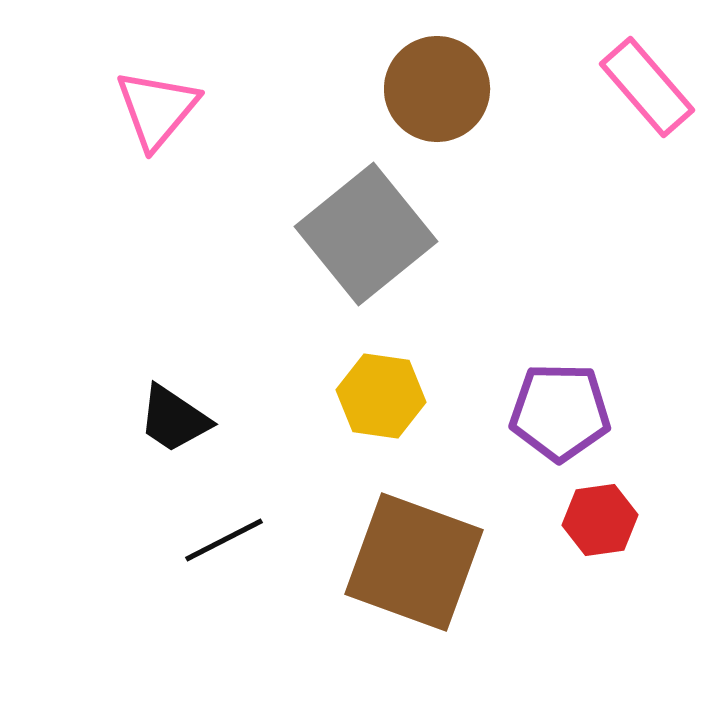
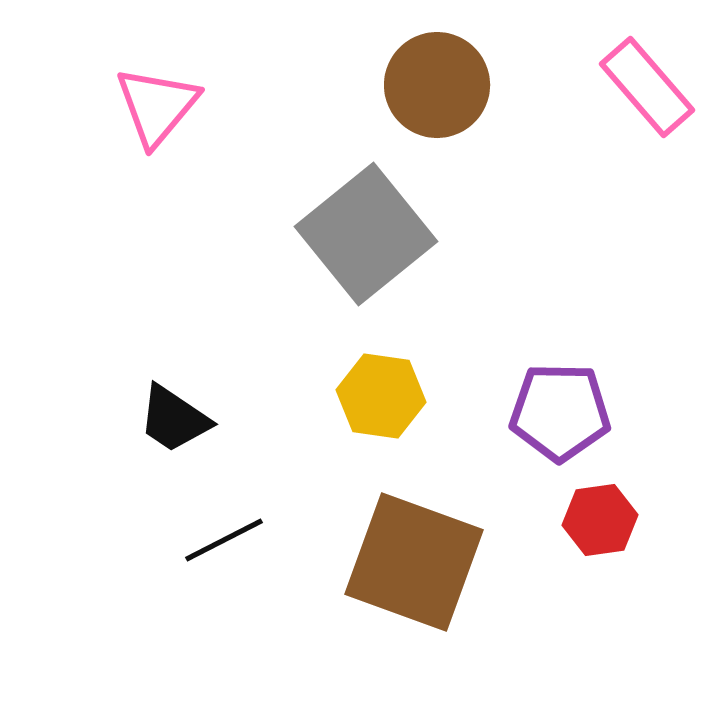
brown circle: moved 4 px up
pink triangle: moved 3 px up
